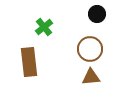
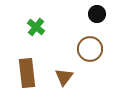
green cross: moved 8 px left; rotated 12 degrees counterclockwise
brown rectangle: moved 2 px left, 11 px down
brown triangle: moved 27 px left; rotated 48 degrees counterclockwise
